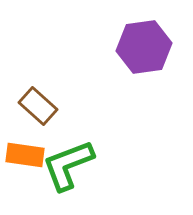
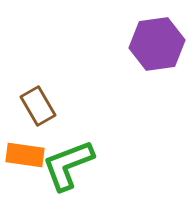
purple hexagon: moved 13 px right, 3 px up
brown rectangle: rotated 18 degrees clockwise
